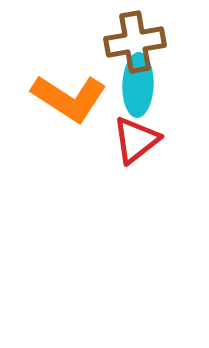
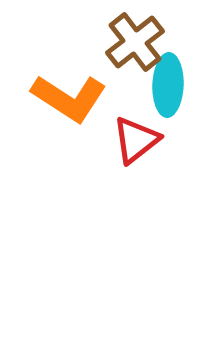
brown cross: rotated 28 degrees counterclockwise
cyan ellipse: moved 30 px right
